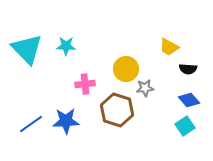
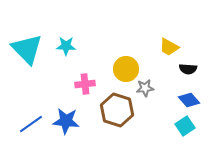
blue star: rotated 8 degrees clockwise
